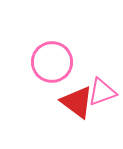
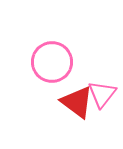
pink triangle: moved 2 px down; rotated 32 degrees counterclockwise
